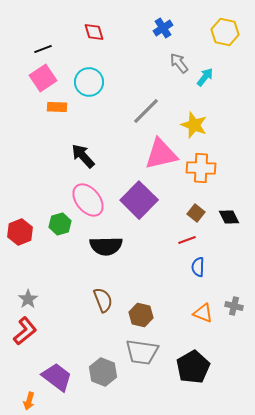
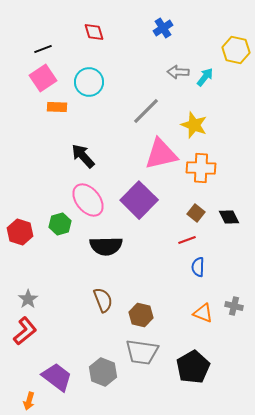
yellow hexagon: moved 11 px right, 18 px down
gray arrow: moved 1 px left, 9 px down; rotated 50 degrees counterclockwise
red hexagon: rotated 20 degrees counterclockwise
